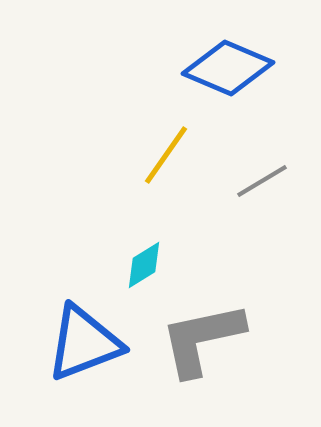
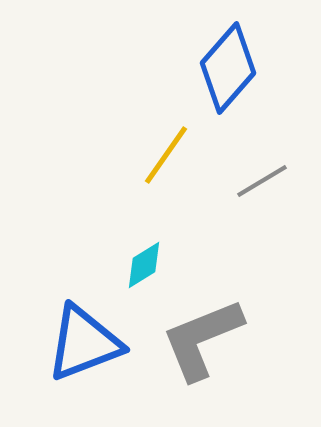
blue diamond: rotated 72 degrees counterclockwise
gray L-shape: rotated 10 degrees counterclockwise
